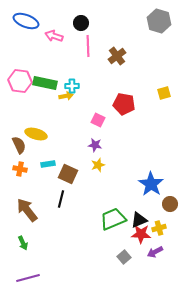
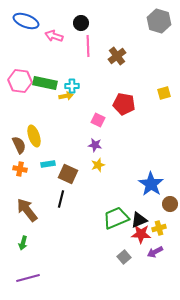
yellow ellipse: moved 2 px left, 2 px down; rotated 55 degrees clockwise
green trapezoid: moved 3 px right, 1 px up
green arrow: rotated 40 degrees clockwise
